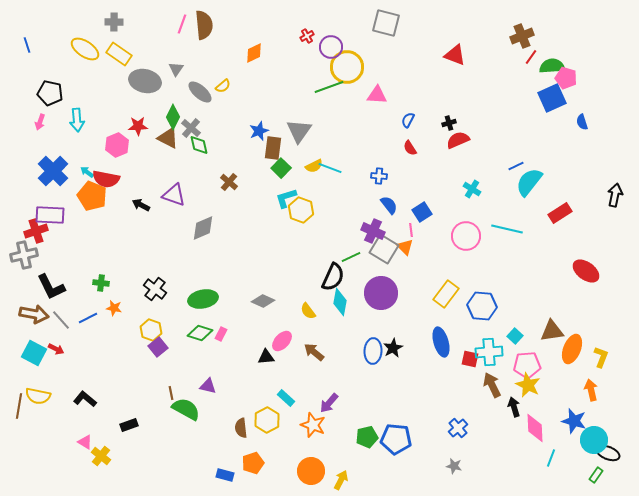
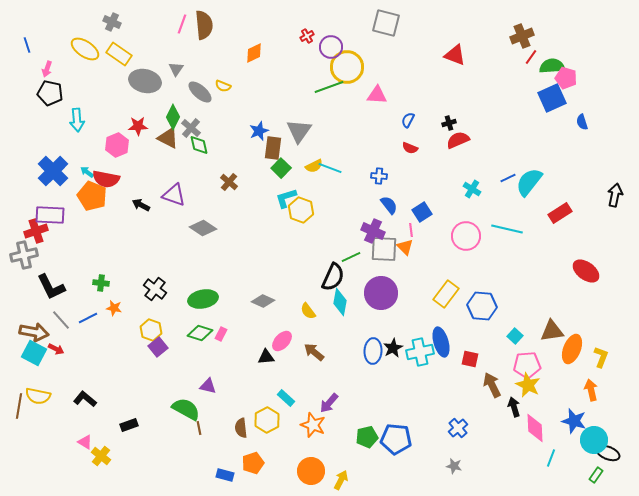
gray cross at (114, 22): moved 2 px left; rotated 24 degrees clockwise
yellow semicircle at (223, 86): rotated 63 degrees clockwise
pink arrow at (40, 122): moved 7 px right, 53 px up
red semicircle at (410, 148): rotated 35 degrees counterclockwise
blue line at (516, 166): moved 8 px left, 12 px down
gray diamond at (203, 228): rotated 56 degrees clockwise
gray square at (384, 249): rotated 28 degrees counterclockwise
brown arrow at (34, 314): moved 18 px down
cyan cross at (489, 352): moved 69 px left; rotated 8 degrees counterclockwise
brown line at (171, 393): moved 28 px right, 35 px down
